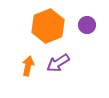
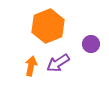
purple circle: moved 4 px right, 19 px down
orange arrow: moved 3 px right
